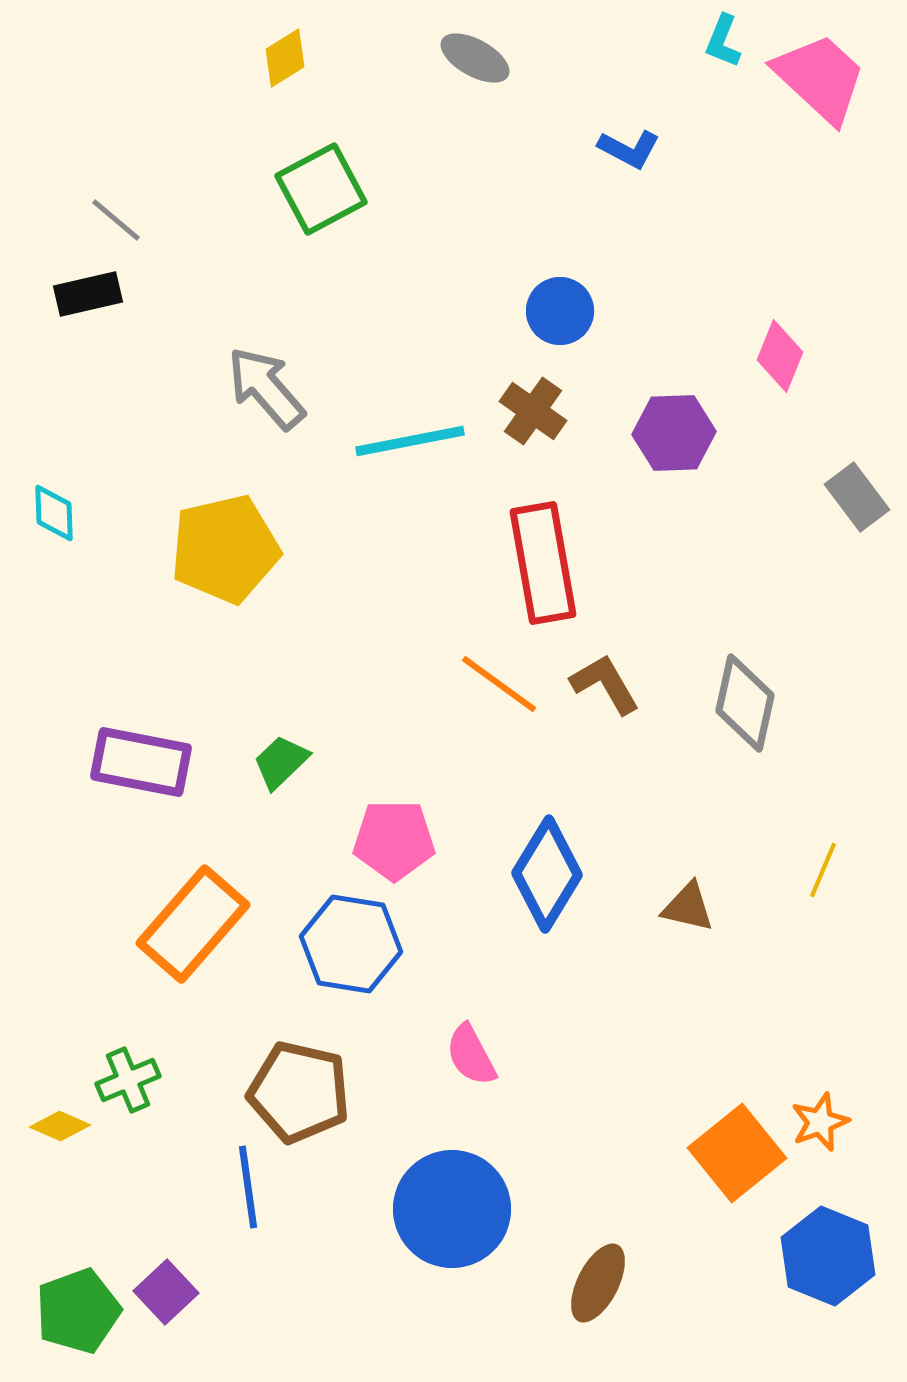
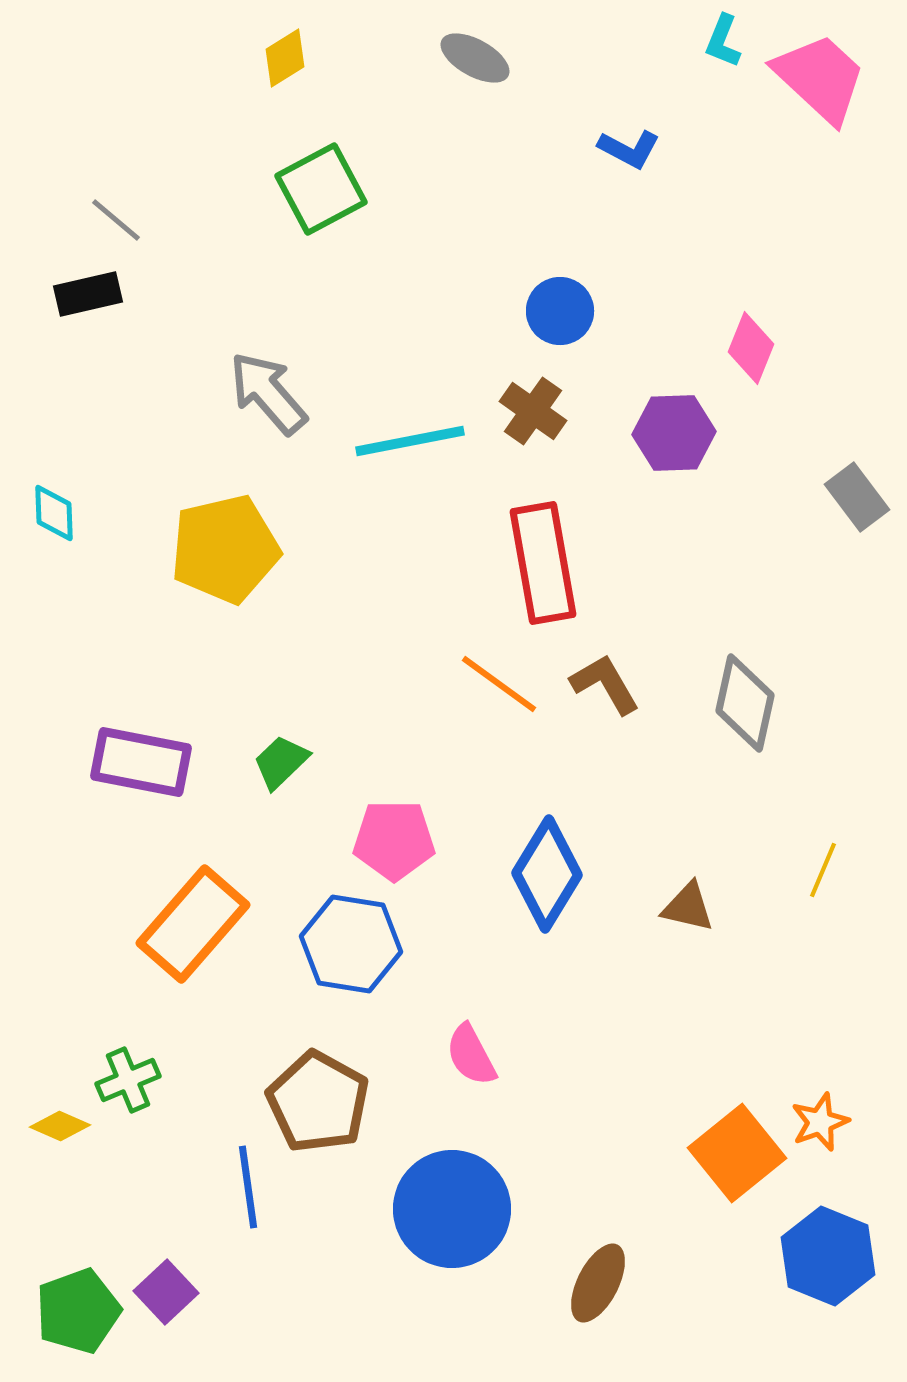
pink diamond at (780, 356): moved 29 px left, 8 px up
gray arrow at (266, 388): moved 2 px right, 5 px down
brown pentagon at (299, 1092): moved 19 px right, 10 px down; rotated 16 degrees clockwise
